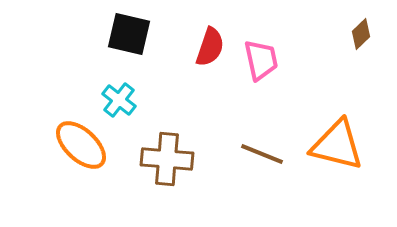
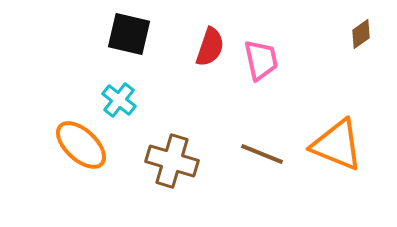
brown diamond: rotated 8 degrees clockwise
orange triangle: rotated 8 degrees clockwise
brown cross: moved 5 px right, 2 px down; rotated 12 degrees clockwise
